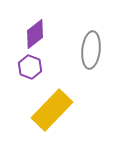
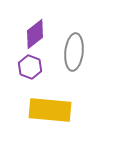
gray ellipse: moved 17 px left, 2 px down
yellow rectangle: moved 2 px left; rotated 51 degrees clockwise
